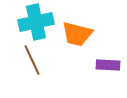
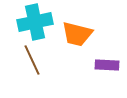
cyan cross: moved 1 px left
purple rectangle: moved 1 px left
